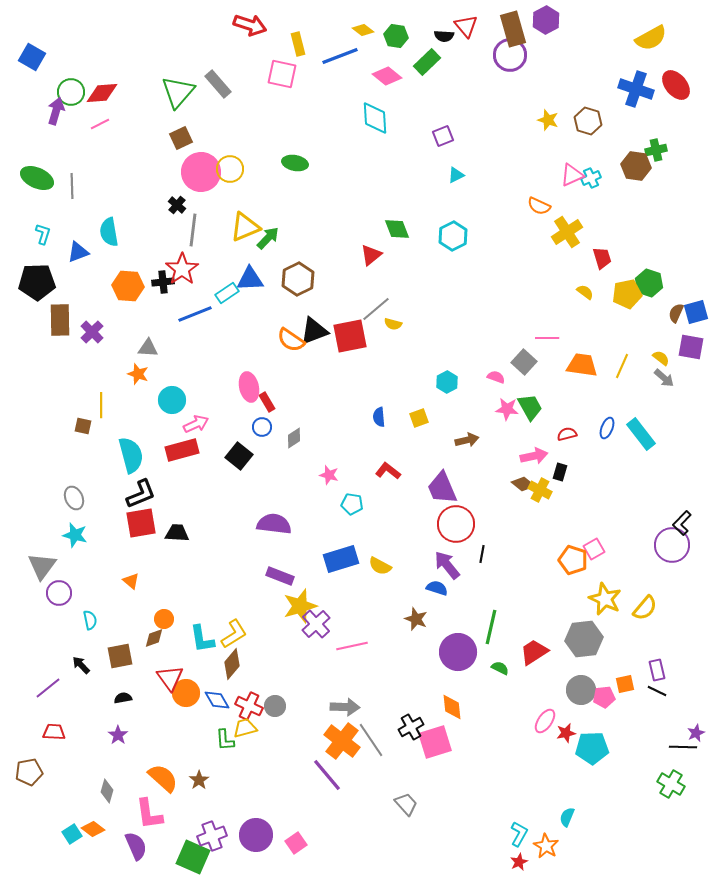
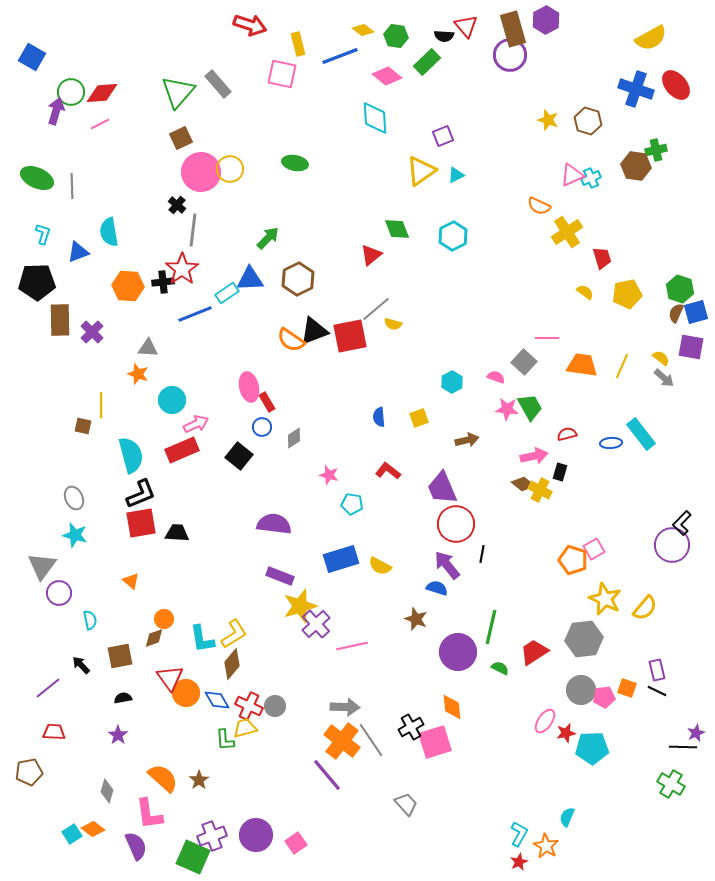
yellow triangle at (245, 227): moved 176 px right, 56 px up; rotated 12 degrees counterclockwise
green hexagon at (649, 283): moved 31 px right, 6 px down
cyan hexagon at (447, 382): moved 5 px right
blue ellipse at (607, 428): moved 4 px right, 15 px down; rotated 65 degrees clockwise
red rectangle at (182, 450): rotated 8 degrees counterclockwise
orange square at (625, 684): moved 2 px right, 4 px down; rotated 30 degrees clockwise
